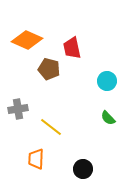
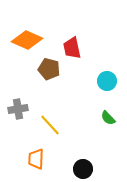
yellow line: moved 1 px left, 2 px up; rotated 10 degrees clockwise
